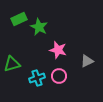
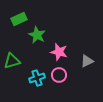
green star: moved 2 px left, 8 px down
pink star: moved 1 px right, 2 px down
green triangle: moved 3 px up
pink circle: moved 1 px up
